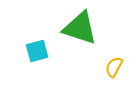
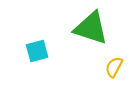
green triangle: moved 11 px right
